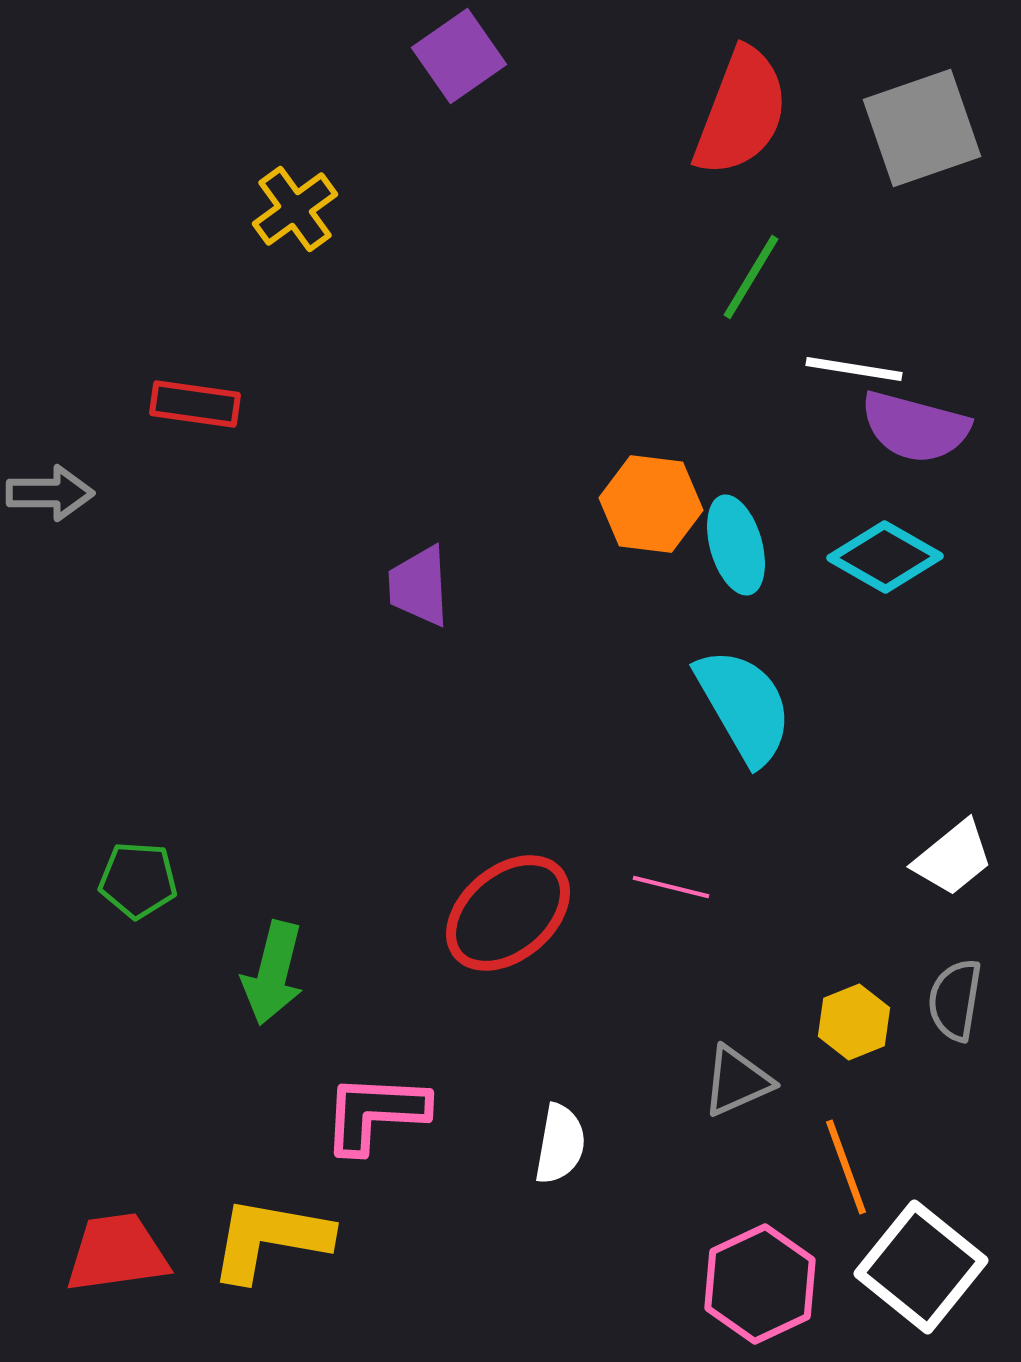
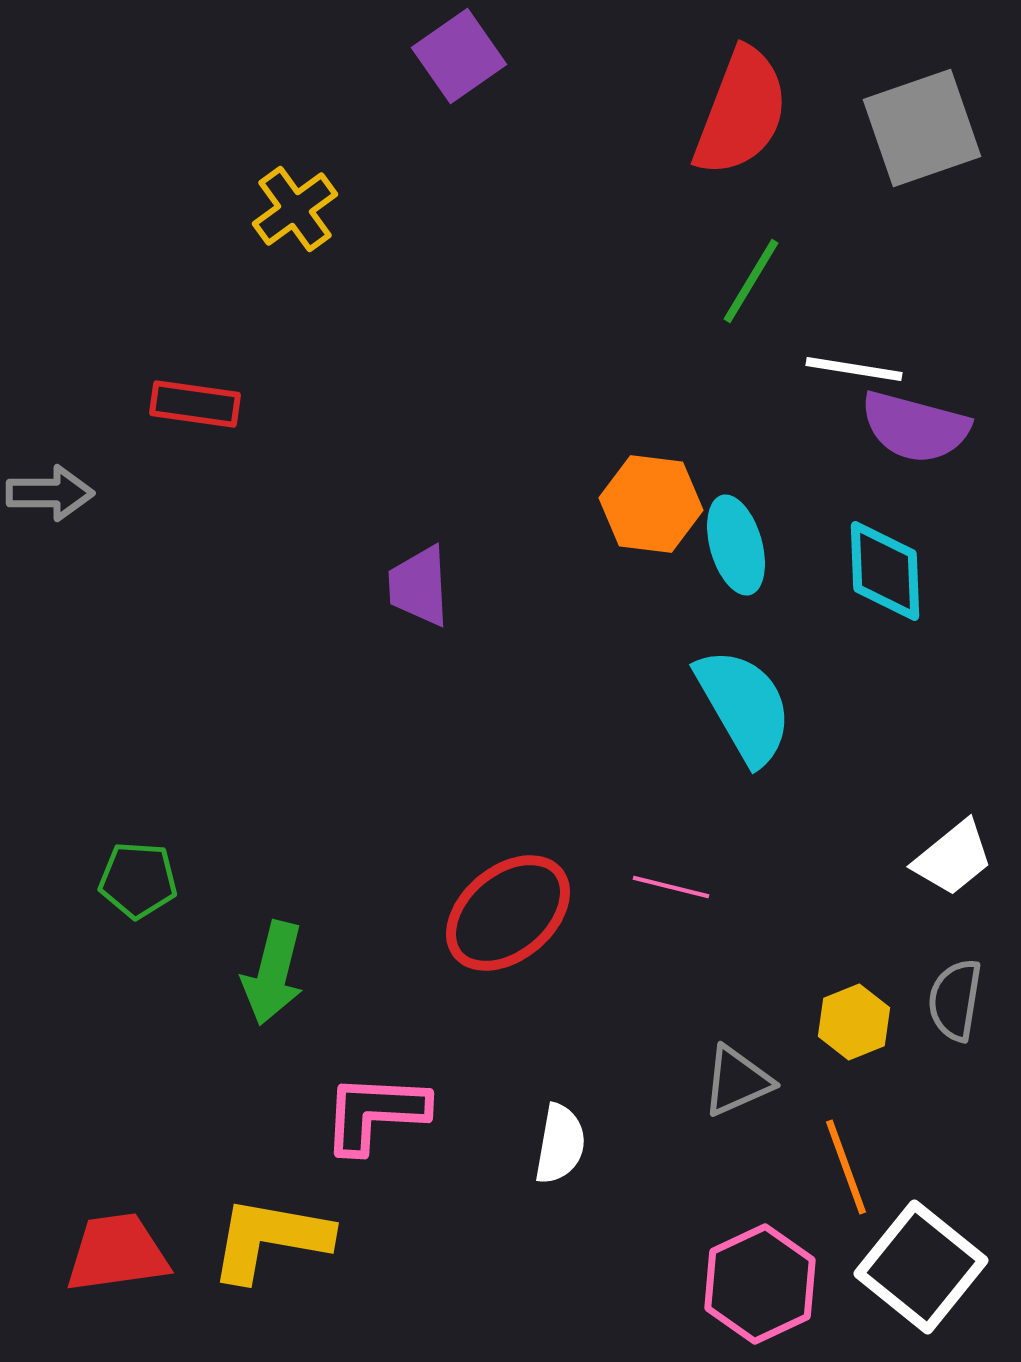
green line: moved 4 px down
cyan diamond: moved 14 px down; rotated 58 degrees clockwise
